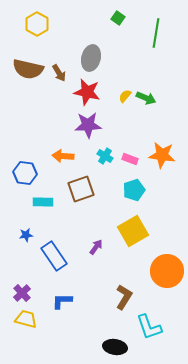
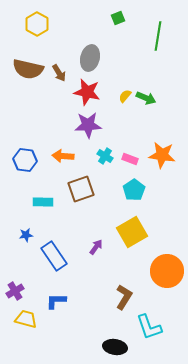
green square: rotated 32 degrees clockwise
green line: moved 2 px right, 3 px down
gray ellipse: moved 1 px left
blue hexagon: moved 13 px up
cyan pentagon: rotated 15 degrees counterclockwise
yellow square: moved 1 px left, 1 px down
purple cross: moved 7 px left, 2 px up; rotated 12 degrees clockwise
blue L-shape: moved 6 px left
